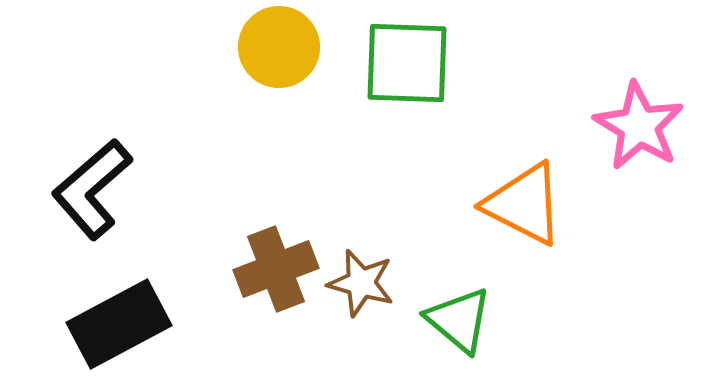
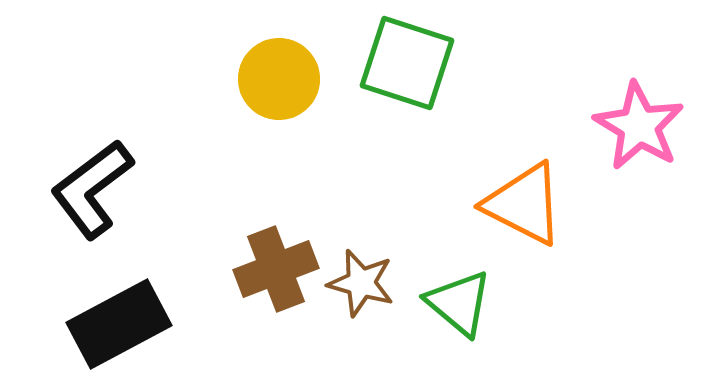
yellow circle: moved 32 px down
green square: rotated 16 degrees clockwise
black L-shape: rotated 4 degrees clockwise
green triangle: moved 17 px up
